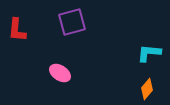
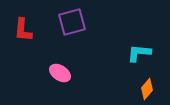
red L-shape: moved 6 px right
cyan L-shape: moved 10 px left
